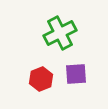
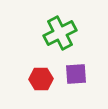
red hexagon: rotated 20 degrees clockwise
